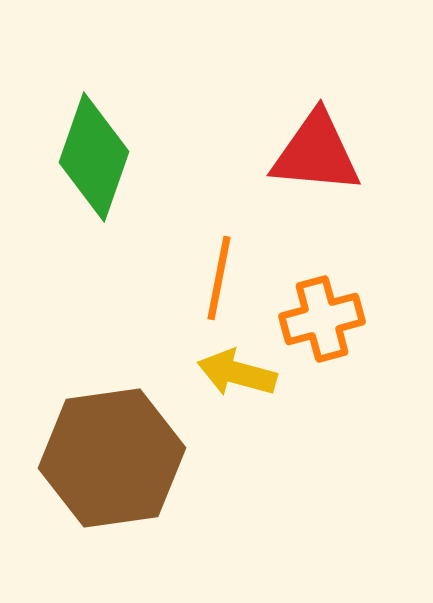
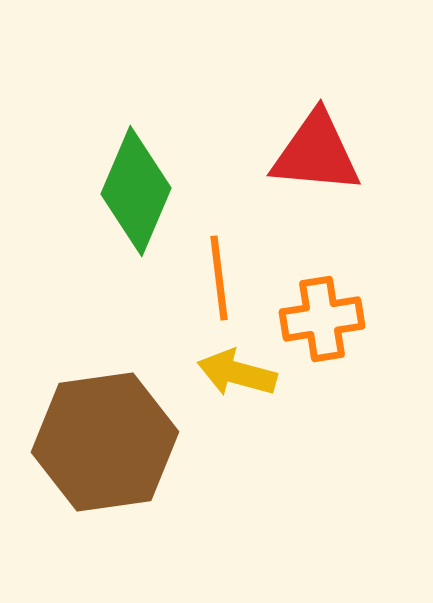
green diamond: moved 42 px right, 34 px down; rotated 4 degrees clockwise
orange line: rotated 18 degrees counterclockwise
orange cross: rotated 6 degrees clockwise
brown hexagon: moved 7 px left, 16 px up
